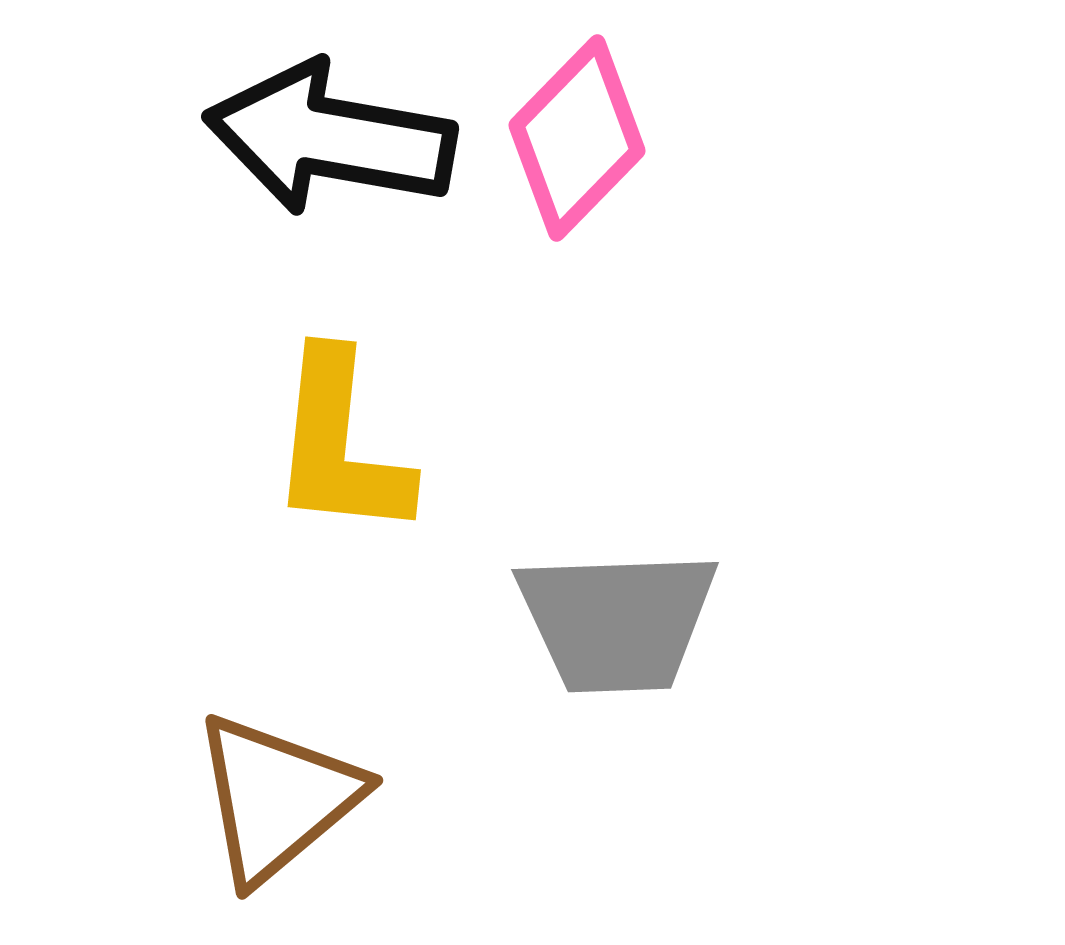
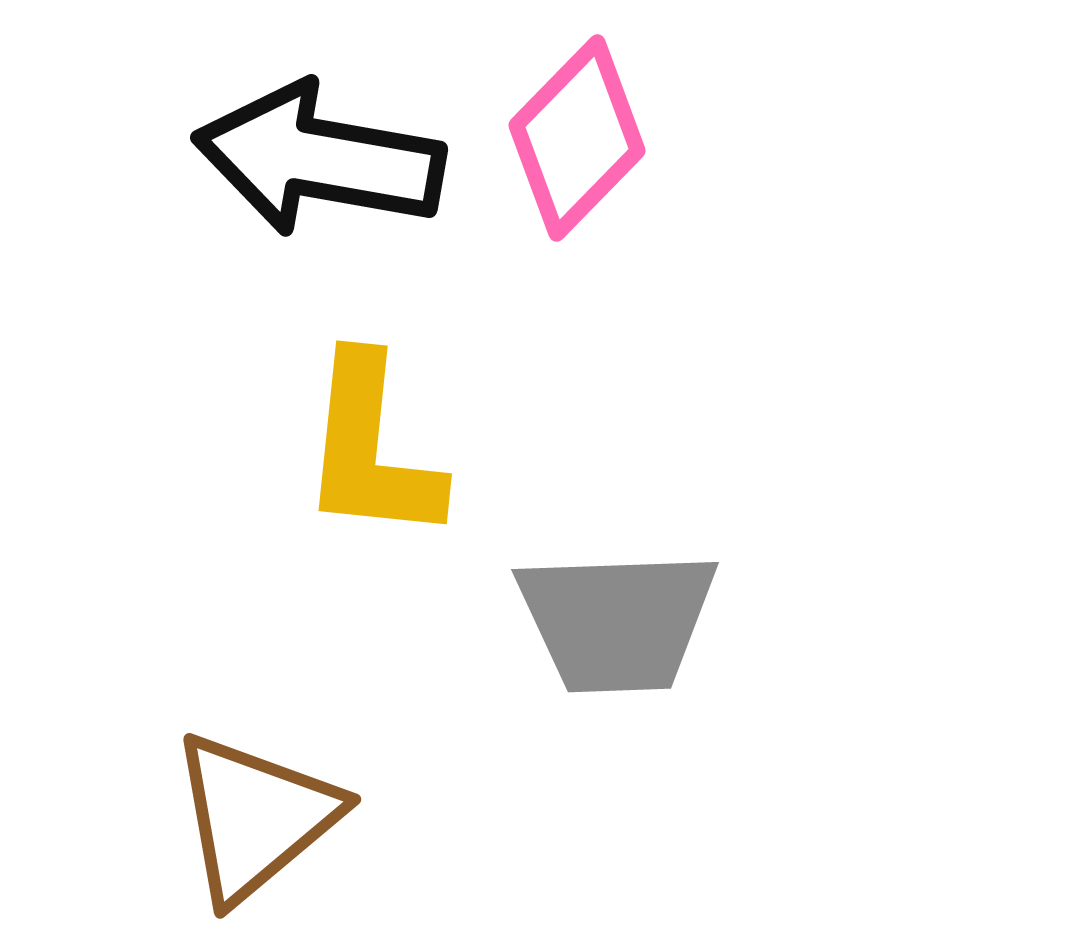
black arrow: moved 11 px left, 21 px down
yellow L-shape: moved 31 px right, 4 px down
brown triangle: moved 22 px left, 19 px down
